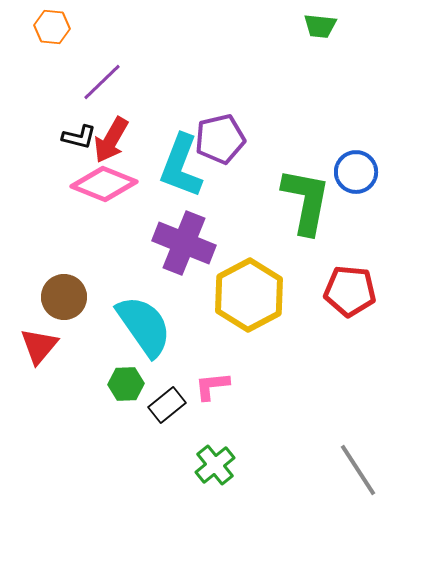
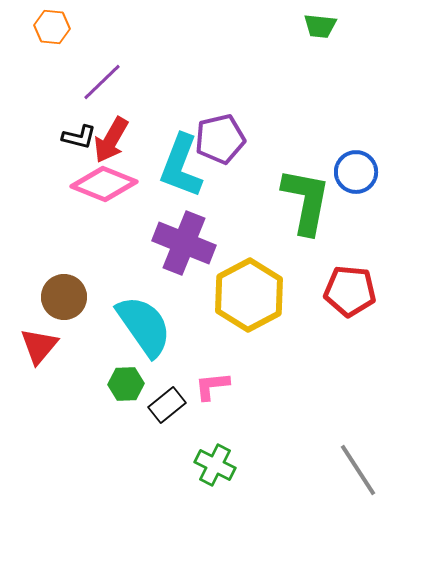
green cross: rotated 24 degrees counterclockwise
